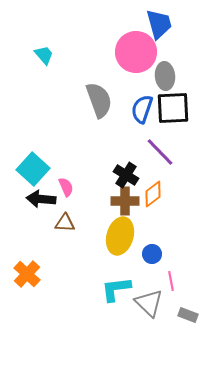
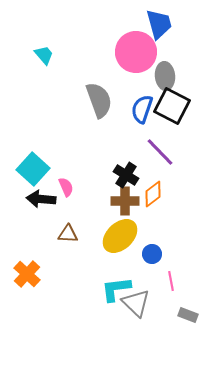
black square: moved 1 px left, 2 px up; rotated 30 degrees clockwise
brown triangle: moved 3 px right, 11 px down
yellow ellipse: rotated 30 degrees clockwise
gray triangle: moved 13 px left
